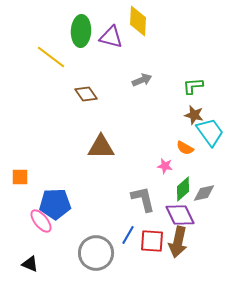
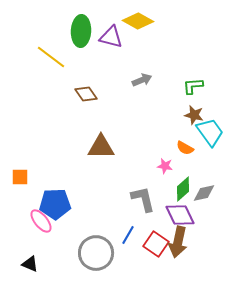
yellow diamond: rotated 64 degrees counterclockwise
red square: moved 4 px right, 3 px down; rotated 30 degrees clockwise
